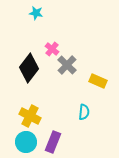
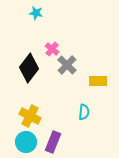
yellow rectangle: rotated 24 degrees counterclockwise
